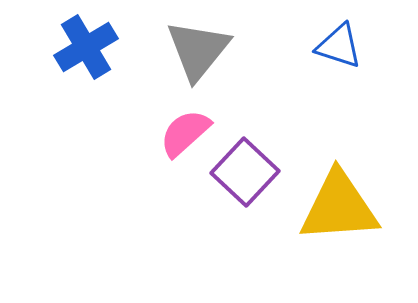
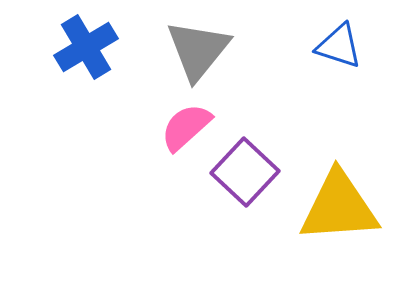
pink semicircle: moved 1 px right, 6 px up
